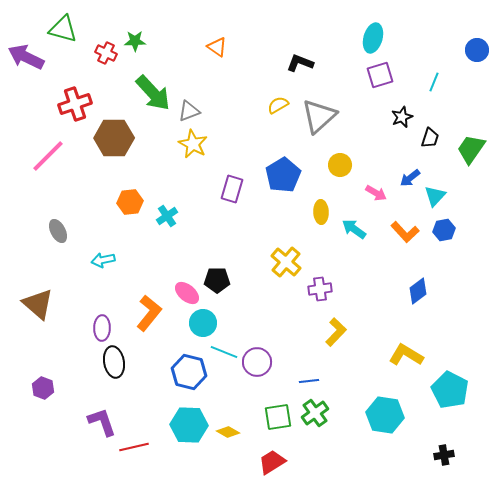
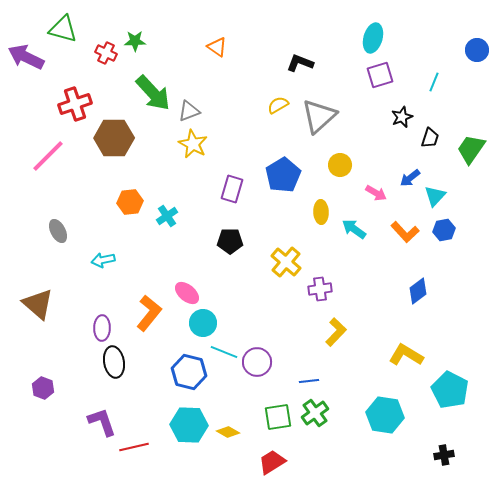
black pentagon at (217, 280): moved 13 px right, 39 px up
